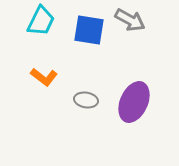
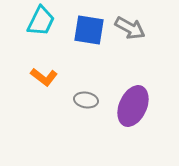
gray arrow: moved 8 px down
purple ellipse: moved 1 px left, 4 px down
